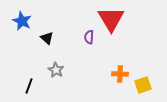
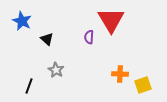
red triangle: moved 1 px down
black triangle: moved 1 px down
